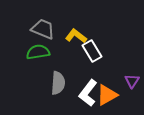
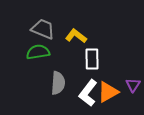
white rectangle: moved 8 px down; rotated 30 degrees clockwise
purple triangle: moved 1 px right, 4 px down
orange triangle: moved 1 px right, 3 px up
